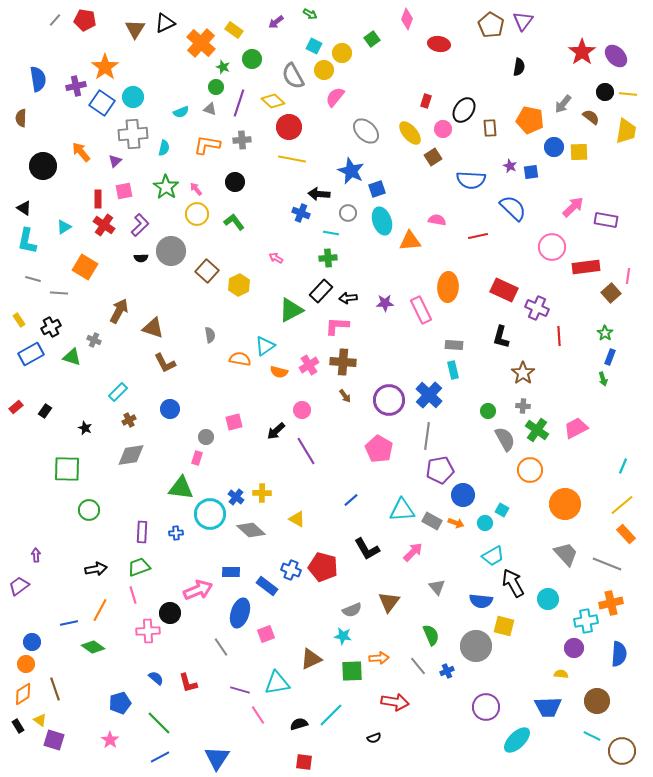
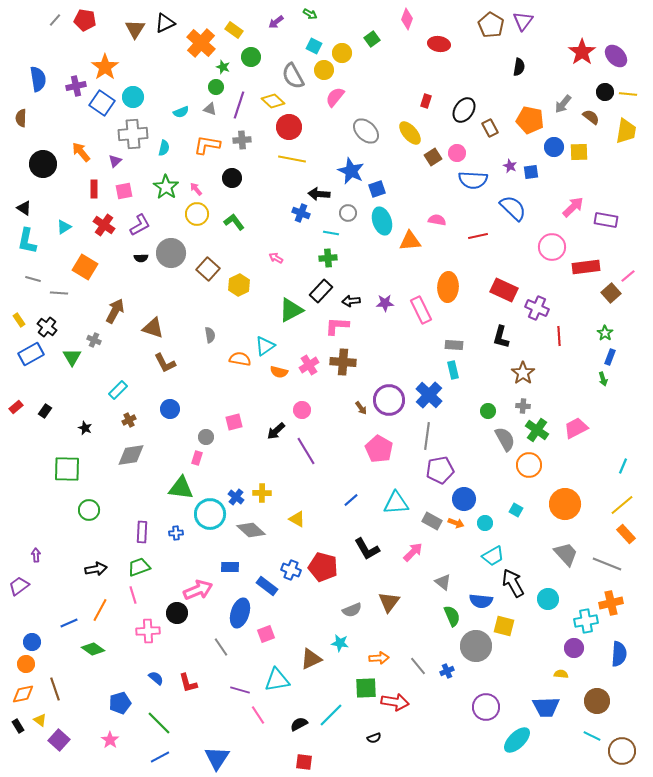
green circle at (252, 59): moved 1 px left, 2 px up
purple line at (239, 103): moved 2 px down
brown rectangle at (490, 128): rotated 24 degrees counterclockwise
pink circle at (443, 129): moved 14 px right, 24 px down
black circle at (43, 166): moved 2 px up
blue semicircle at (471, 180): moved 2 px right
black circle at (235, 182): moved 3 px left, 4 px up
red rectangle at (98, 199): moved 4 px left, 10 px up
purple L-shape at (140, 225): rotated 15 degrees clockwise
gray circle at (171, 251): moved 2 px down
brown square at (207, 271): moved 1 px right, 2 px up
pink line at (628, 276): rotated 42 degrees clockwise
black arrow at (348, 298): moved 3 px right, 3 px down
brown arrow at (119, 311): moved 4 px left
black cross at (51, 327): moved 4 px left; rotated 24 degrees counterclockwise
green triangle at (72, 357): rotated 42 degrees clockwise
cyan rectangle at (118, 392): moved 2 px up
brown arrow at (345, 396): moved 16 px right, 12 px down
orange circle at (530, 470): moved 1 px left, 5 px up
blue circle at (463, 495): moved 1 px right, 4 px down
cyan triangle at (402, 510): moved 6 px left, 7 px up
cyan square at (502, 510): moved 14 px right
blue rectangle at (231, 572): moved 1 px left, 5 px up
gray triangle at (437, 587): moved 6 px right, 5 px up; rotated 12 degrees counterclockwise
black circle at (170, 613): moved 7 px right
blue line at (69, 623): rotated 12 degrees counterclockwise
green semicircle at (431, 635): moved 21 px right, 19 px up
cyan star at (343, 636): moved 3 px left, 7 px down
green diamond at (93, 647): moved 2 px down
green square at (352, 671): moved 14 px right, 17 px down
cyan triangle at (277, 683): moved 3 px up
orange diamond at (23, 694): rotated 20 degrees clockwise
blue trapezoid at (548, 707): moved 2 px left
black semicircle at (299, 724): rotated 12 degrees counterclockwise
purple square at (54, 740): moved 5 px right; rotated 25 degrees clockwise
